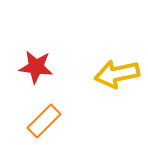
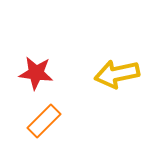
red star: moved 6 px down
